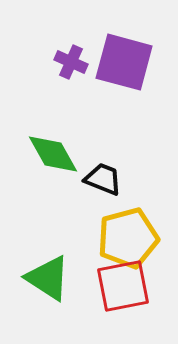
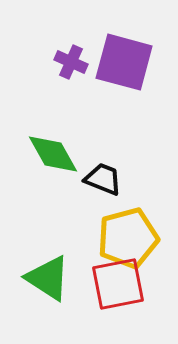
red square: moved 5 px left, 2 px up
